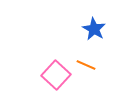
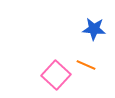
blue star: rotated 25 degrees counterclockwise
